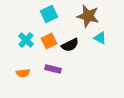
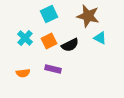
cyan cross: moved 1 px left, 2 px up
